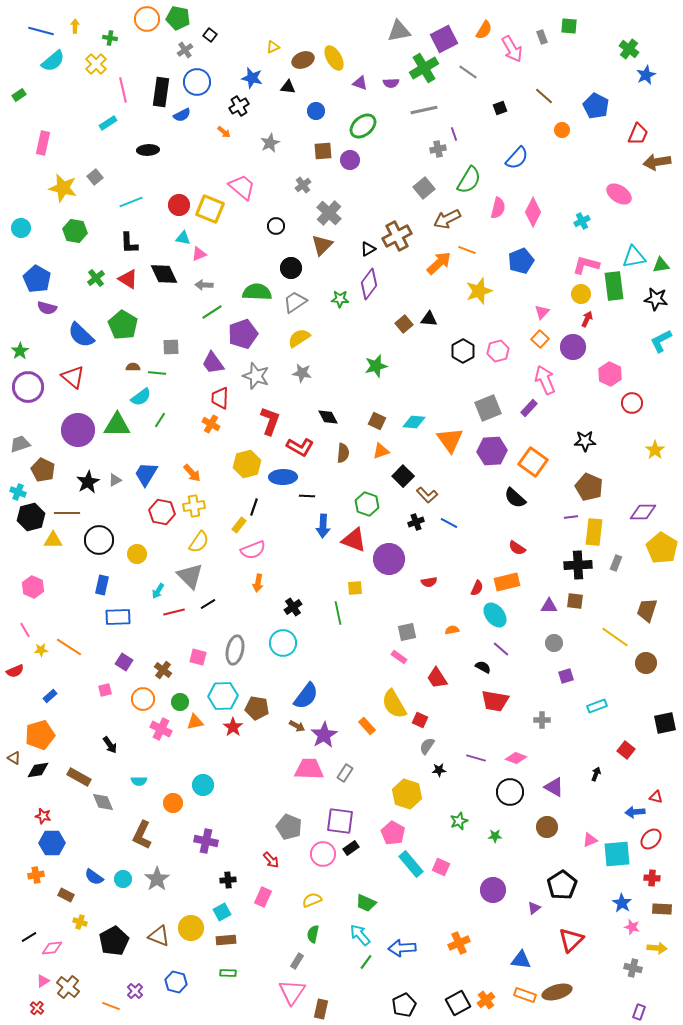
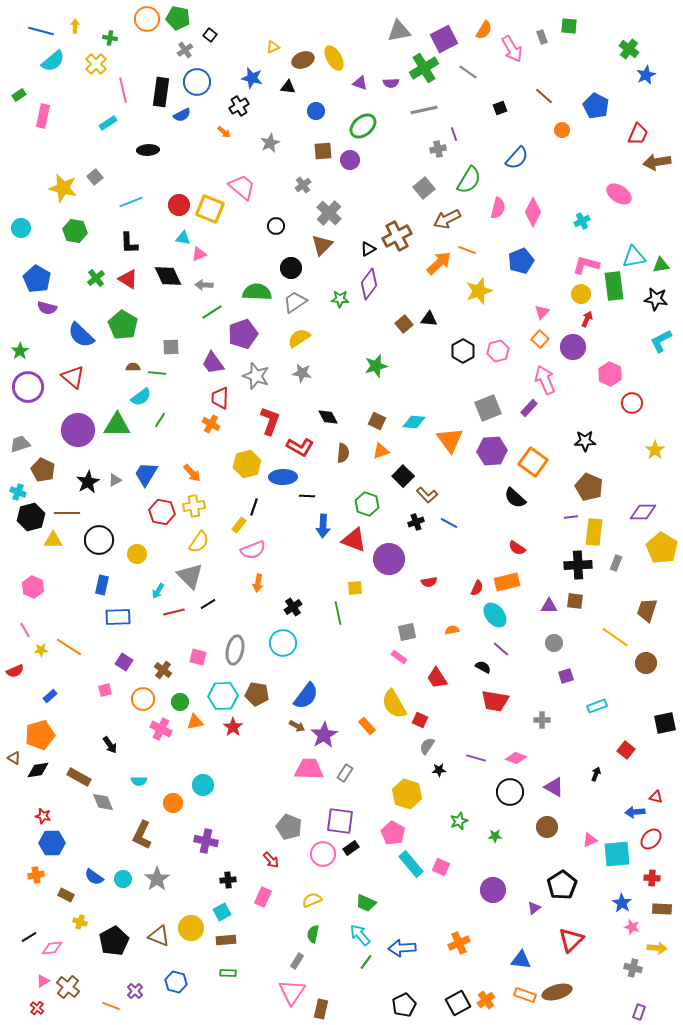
pink rectangle at (43, 143): moved 27 px up
black diamond at (164, 274): moved 4 px right, 2 px down
brown pentagon at (257, 708): moved 14 px up
